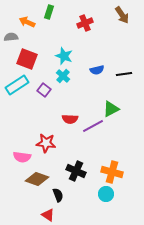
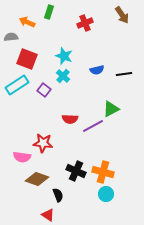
red star: moved 3 px left
orange cross: moved 9 px left
